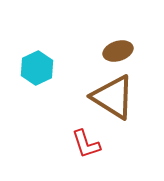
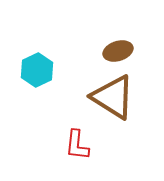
cyan hexagon: moved 2 px down
red L-shape: moved 9 px left, 1 px down; rotated 24 degrees clockwise
